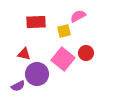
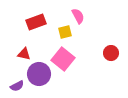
pink semicircle: rotated 91 degrees clockwise
red rectangle: rotated 18 degrees counterclockwise
yellow square: moved 1 px right, 1 px down
red circle: moved 25 px right
purple circle: moved 2 px right
purple semicircle: moved 1 px left
